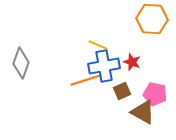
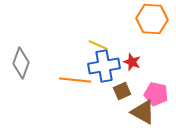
orange line: moved 11 px left; rotated 24 degrees clockwise
pink pentagon: moved 1 px right
